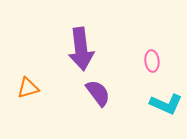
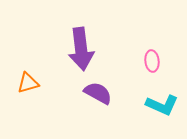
orange triangle: moved 5 px up
purple semicircle: rotated 24 degrees counterclockwise
cyan L-shape: moved 4 px left, 1 px down
